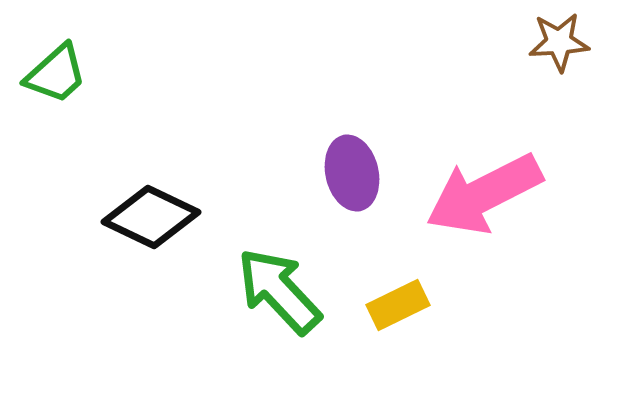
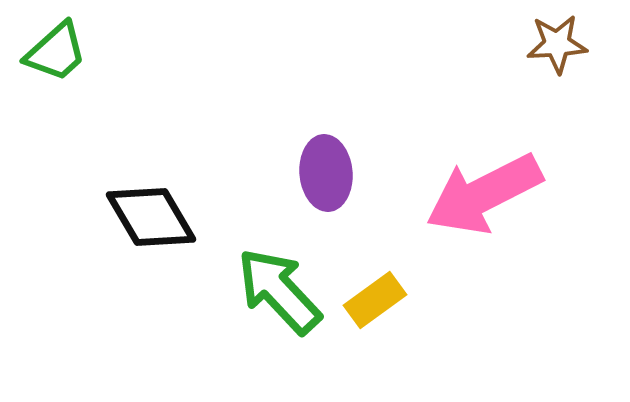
brown star: moved 2 px left, 2 px down
green trapezoid: moved 22 px up
purple ellipse: moved 26 px left; rotated 8 degrees clockwise
black diamond: rotated 34 degrees clockwise
yellow rectangle: moved 23 px left, 5 px up; rotated 10 degrees counterclockwise
